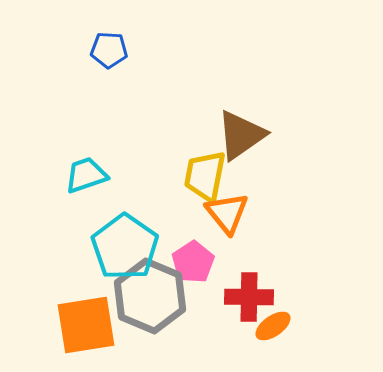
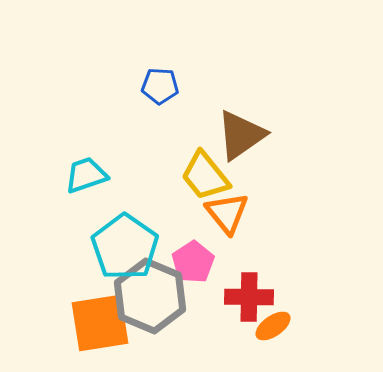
blue pentagon: moved 51 px right, 36 px down
yellow trapezoid: rotated 50 degrees counterclockwise
orange square: moved 14 px right, 2 px up
